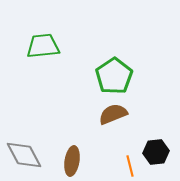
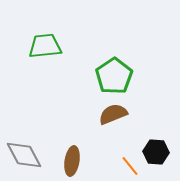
green trapezoid: moved 2 px right
black hexagon: rotated 10 degrees clockwise
orange line: rotated 25 degrees counterclockwise
